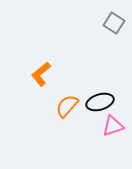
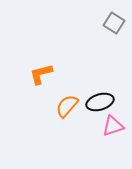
orange L-shape: rotated 25 degrees clockwise
